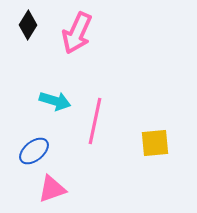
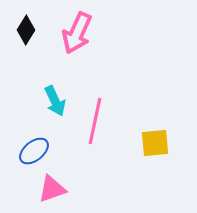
black diamond: moved 2 px left, 5 px down
cyan arrow: rotated 48 degrees clockwise
